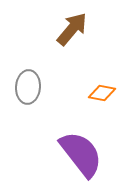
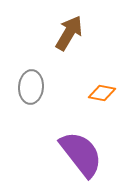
brown arrow: moved 3 px left, 4 px down; rotated 9 degrees counterclockwise
gray ellipse: moved 3 px right
